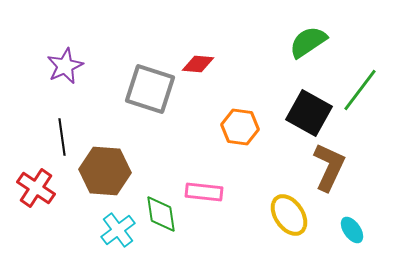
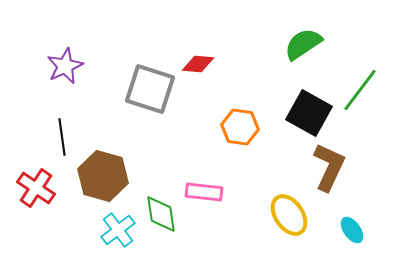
green semicircle: moved 5 px left, 2 px down
brown hexagon: moved 2 px left, 5 px down; rotated 12 degrees clockwise
